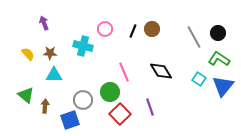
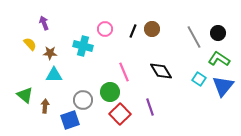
yellow semicircle: moved 2 px right, 10 px up
green triangle: moved 1 px left
